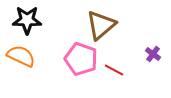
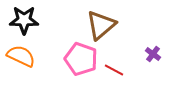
black star: moved 3 px left
